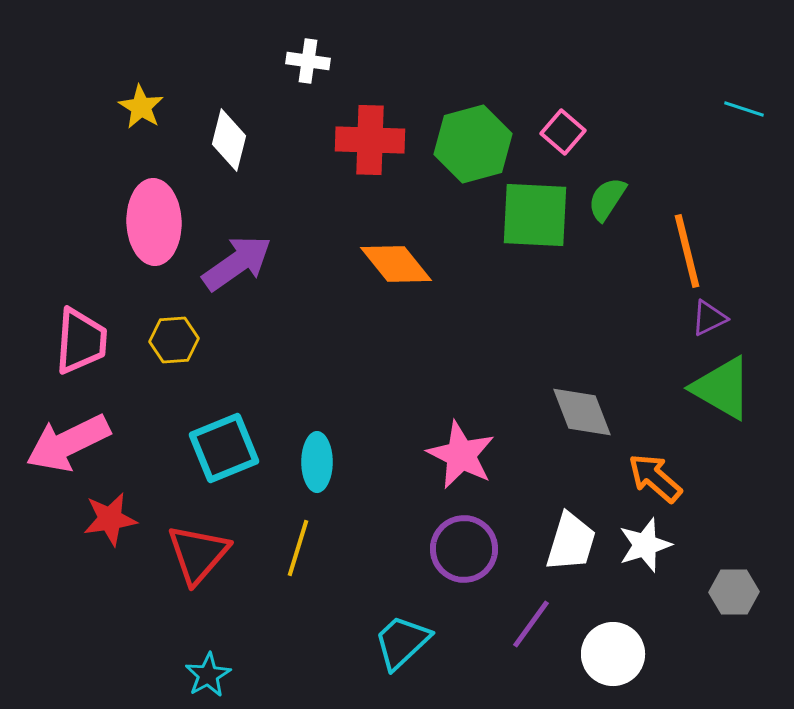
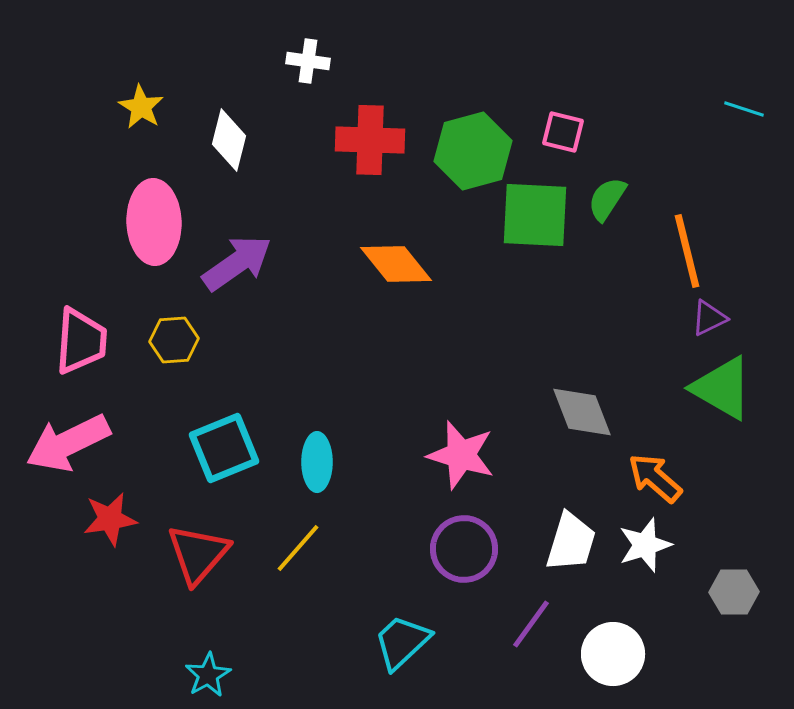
pink square: rotated 27 degrees counterclockwise
green hexagon: moved 7 px down
pink star: rotated 10 degrees counterclockwise
yellow line: rotated 24 degrees clockwise
